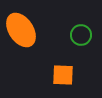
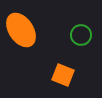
orange square: rotated 20 degrees clockwise
